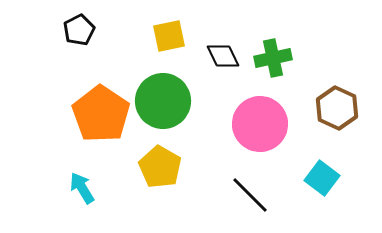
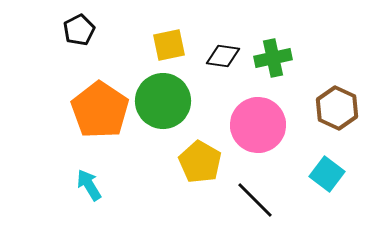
yellow square: moved 9 px down
black diamond: rotated 56 degrees counterclockwise
orange pentagon: moved 1 px left, 4 px up
pink circle: moved 2 px left, 1 px down
yellow pentagon: moved 40 px right, 5 px up
cyan square: moved 5 px right, 4 px up
cyan arrow: moved 7 px right, 3 px up
black line: moved 5 px right, 5 px down
